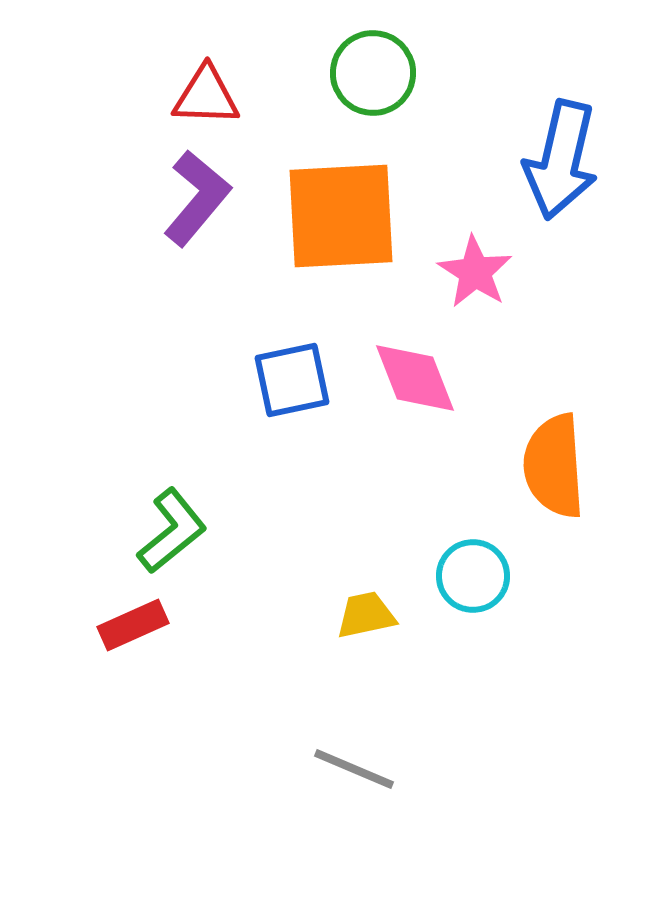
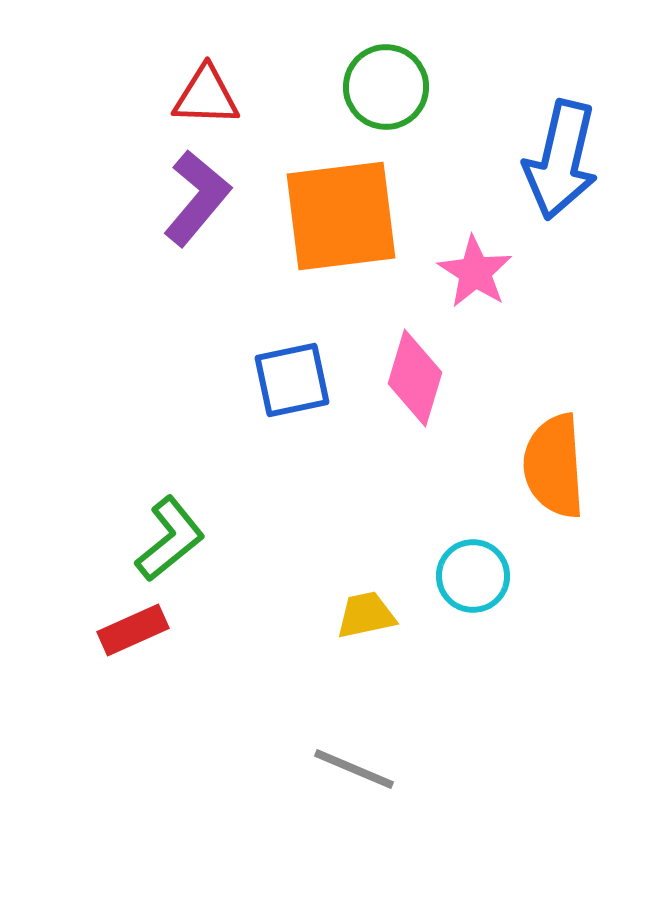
green circle: moved 13 px right, 14 px down
orange square: rotated 4 degrees counterclockwise
pink diamond: rotated 38 degrees clockwise
green L-shape: moved 2 px left, 8 px down
red rectangle: moved 5 px down
